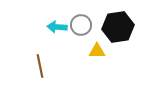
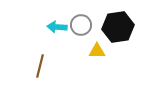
brown line: rotated 25 degrees clockwise
